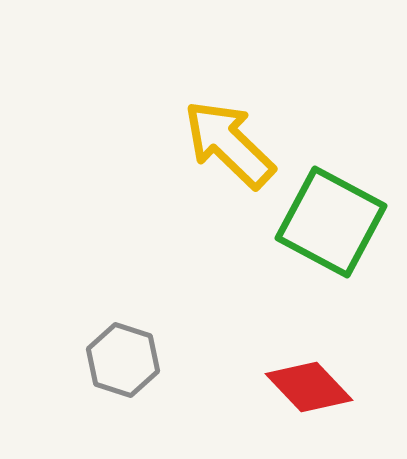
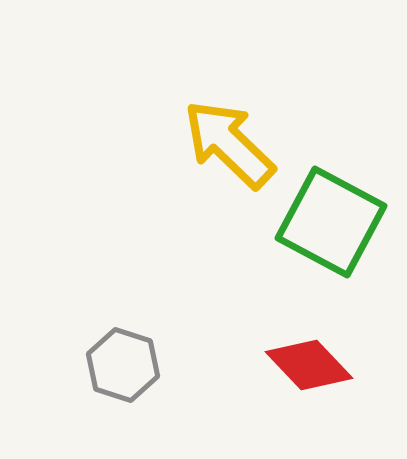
gray hexagon: moved 5 px down
red diamond: moved 22 px up
